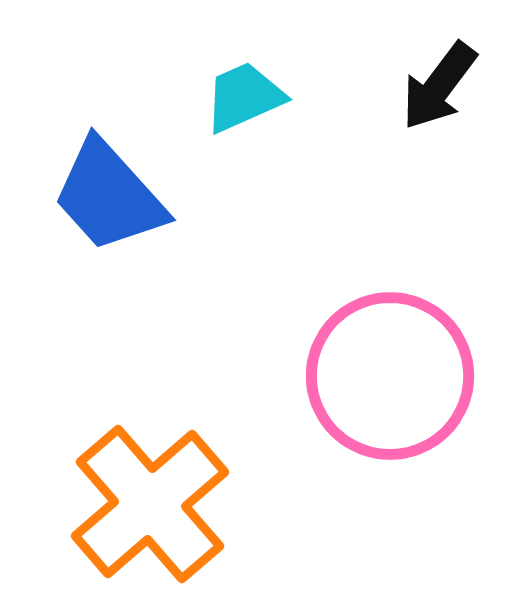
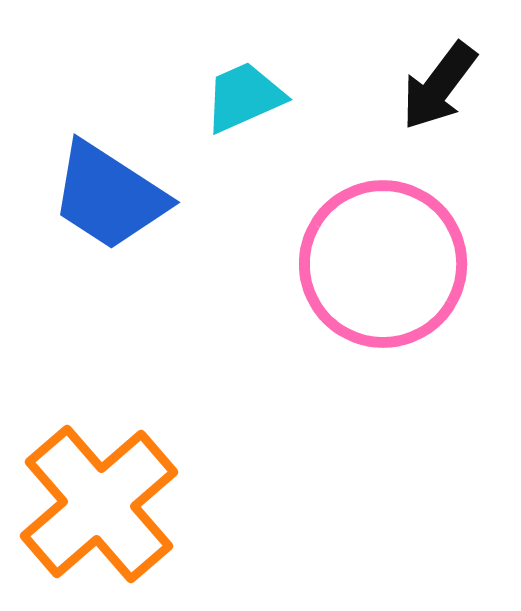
blue trapezoid: rotated 15 degrees counterclockwise
pink circle: moved 7 px left, 112 px up
orange cross: moved 51 px left
